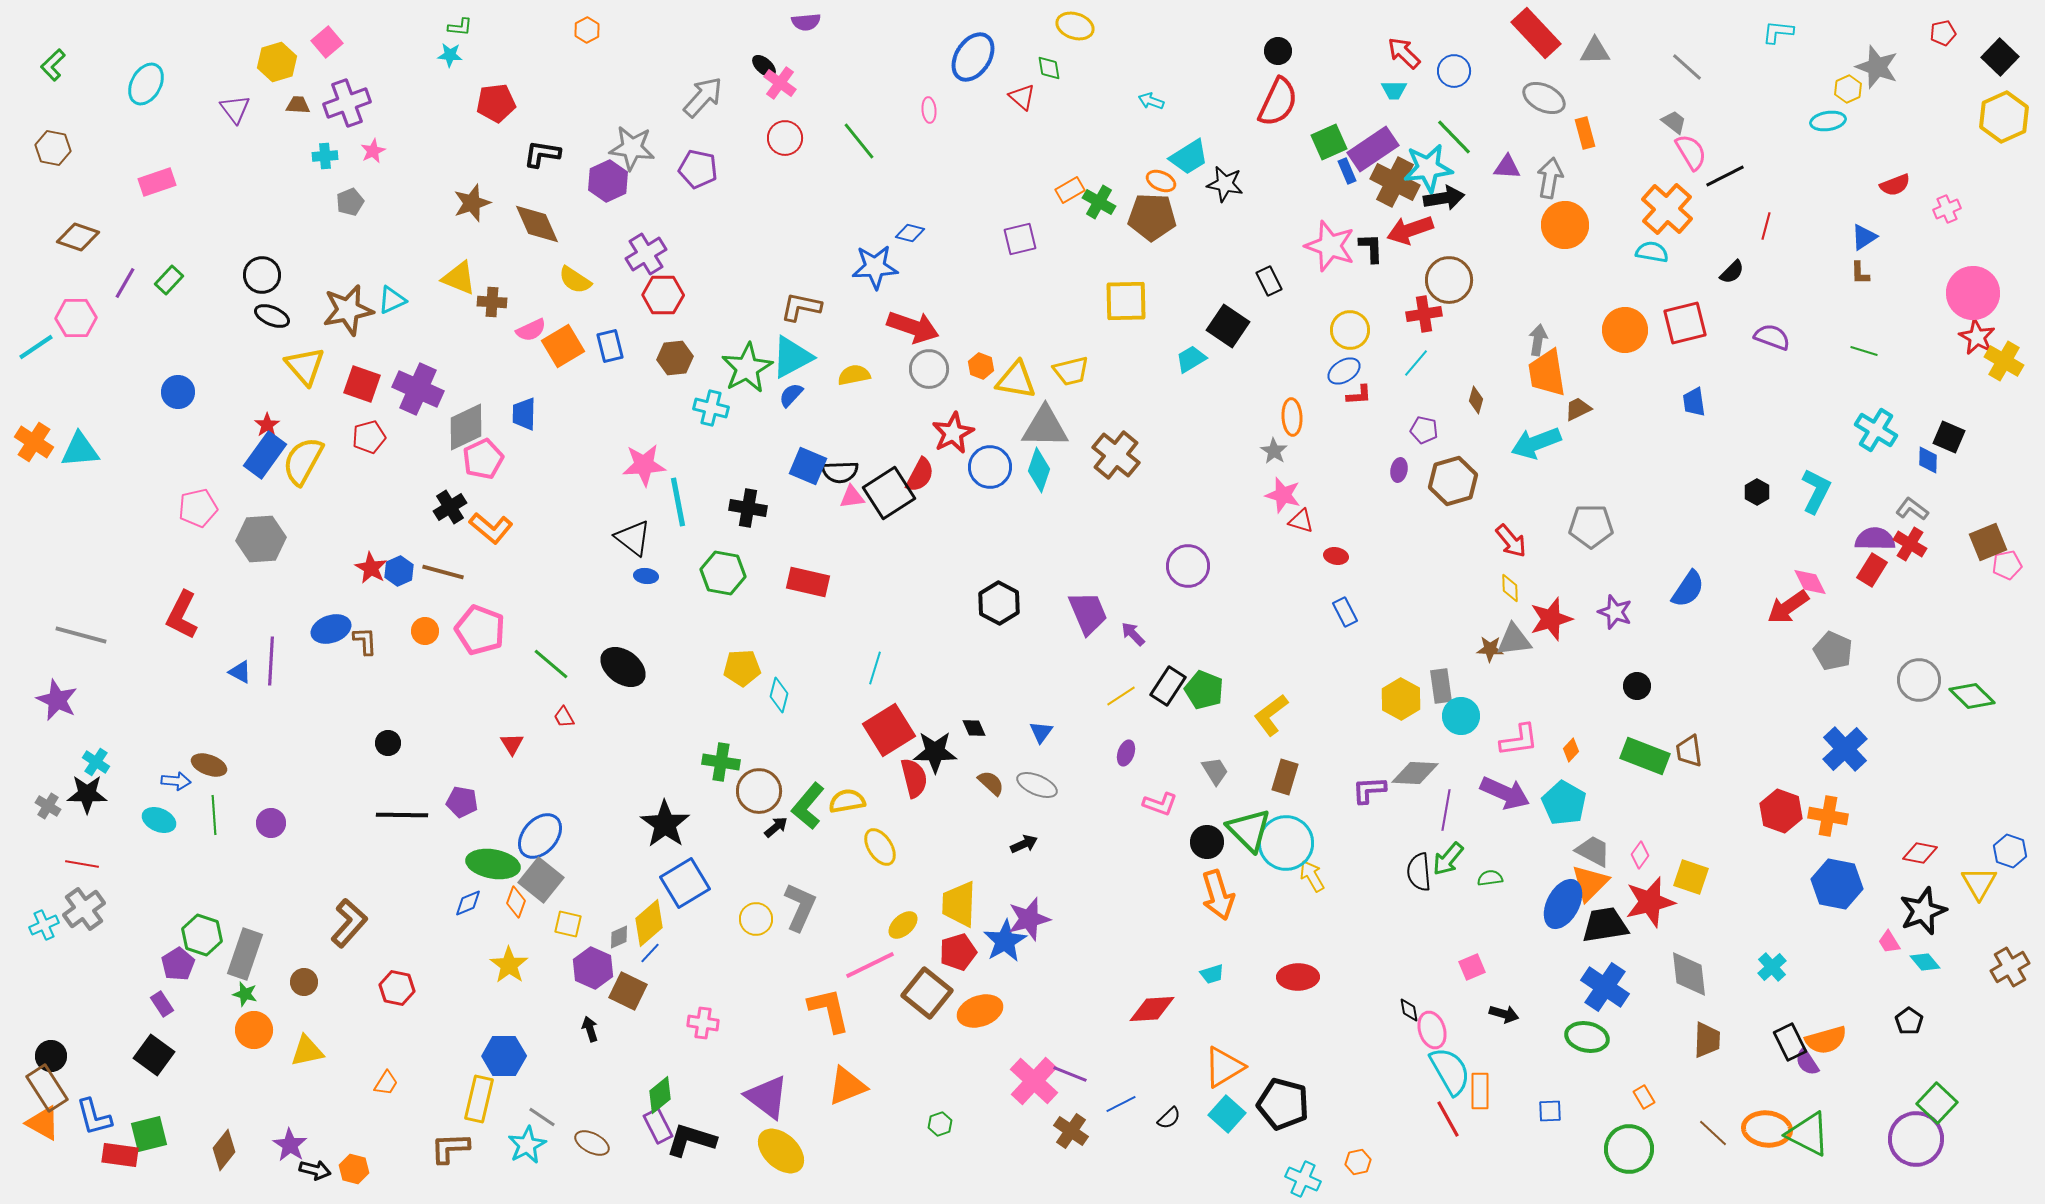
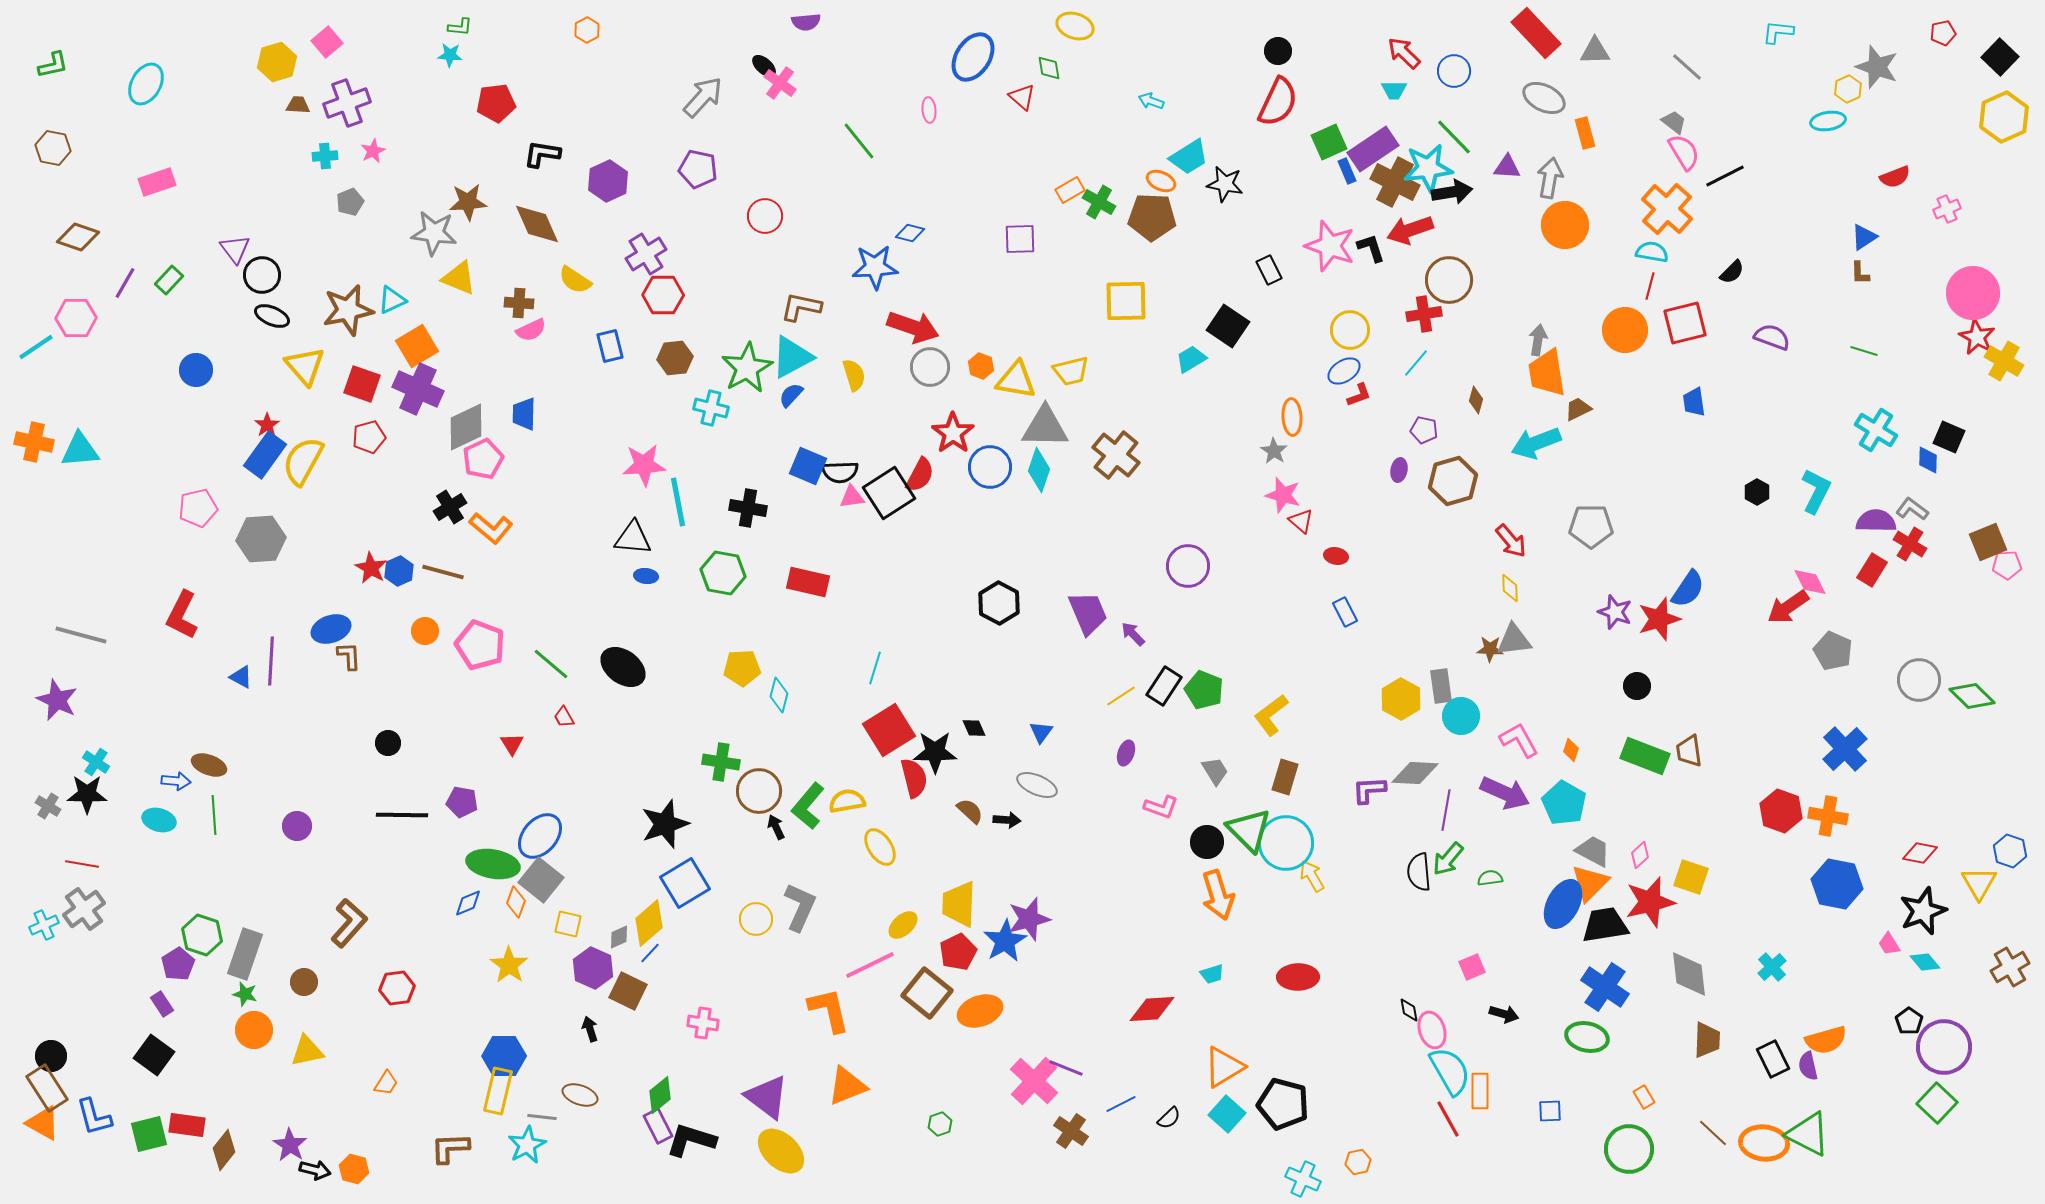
green L-shape at (53, 65): rotated 148 degrees counterclockwise
purple triangle at (235, 109): moved 140 px down
red circle at (785, 138): moved 20 px left, 78 px down
gray star at (632, 148): moved 198 px left, 85 px down
pink semicircle at (1691, 152): moved 7 px left
red semicircle at (1895, 185): moved 8 px up
black arrow at (1444, 198): moved 8 px right, 6 px up
brown star at (472, 203): moved 4 px left, 1 px up; rotated 15 degrees clockwise
red line at (1766, 226): moved 116 px left, 60 px down
purple square at (1020, 239): rotated 12 degrees clockwise
black L-shape at (1371, 248): rotated 16 degrees counterclockwise
black rectangle at (1269, 281): moved 11 px up
brown cross at (492, 302): moved 27 px right, 1 px down
orange square at (563, 346): moved 146 px left
gray circle at (929, 369): moved 1 px right, 2 px up
yellow semicircle at (854, 375): rotated 84 degrees clockwise
blue circle at (178, 392): moved 18 px right, 22 px up
red L-shape at (1359, 395): rotated 16 degrees counterclockwise
red star at (953, 433): rotated 9 degrees counterclockwise
orange cross at (34, 442): rotated 21 degrees counterclockwise
red triangle at (1301, 521): rotated 24 degrees clockwise
black triangle at (633, 538): rotated 33 degrees counterclockwise
purple semicircle at (1875, 539): moved 1 px right, 18 px up
pink pentagon at (2007, 565): rotated 8 degrees clockwise
red star at (1551, 619): moved 108 px right
pink pentagon at (480, 630): moved 15 px down
brown L-shape at (365, 641): moved 16 px left, 15 px down
blue triangle at (240, 672): moved 1 px right, 5 px down
black rectangle at (1168, 686): moved 4 px left
pink L-shape at (1519, 740): rotated 111 degrees counterclockwise
orange diamond at (1571, 750): rotated 25 degrees counterclockwise
brown semicircle at (991, 783): moved 21 px left, 28 px down
pink L-shape at (1160, 804): moved 1 px right, 3 px down
cyan ellipse at (159, 820): rotated 8 degrees counterclockwise
purple circle at (271, 823): moved 26 px right, 3 px down
black star at (665, 824): rotated 18 degrees clockwise
black arrow at (776, 827): rotated 75 degrees counterclockwise
black arrow at (1024, 844): moved 17 px left, 24 px up; rotated 28 degrees clockwise
pink diamond at (1640, 855): rotated 12 degrees clockwise
pink trapezoid at (1889, 942): moved 2 px down
red pentagon at (958, 952): rotated 9 degrees counterclockwise
red hexagon at (397, 988): rotated 20 degrees counterclockwise
black rectangle at (1790, 1042): moved 17 px left, 17 px down
purple semicircle at (1807, 1062): moved 1 px right, 4 px down; rotated 20 degrees clockwise
purple line at (1070, 1074): moved 4 px left, 6 px up
yellow rectangle at (479, 1099): moved 19 px right, 8 px up
gray line at (542, 1117): rotated 28 degrees counterclockwise
orange ellipse at (1767, 1129): moved 3 px left, 14 px down
purple circle at (1916, 1139): moved 28 px right, 92 px up
brown ellipse at (592, 1143): moved 12 px left, 48 px up; rotated 8 degrees counterclockwise
red rectangle at (120, 1155): moved 67 px right, 30 px up
